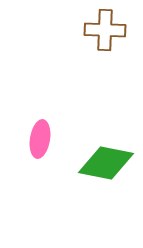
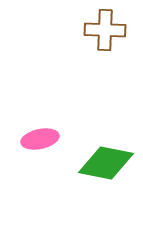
pink ellipse: rotated 69 degrees clockwise
